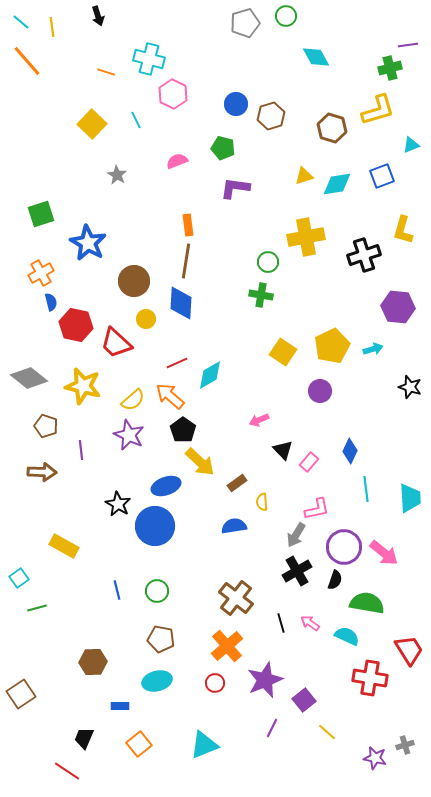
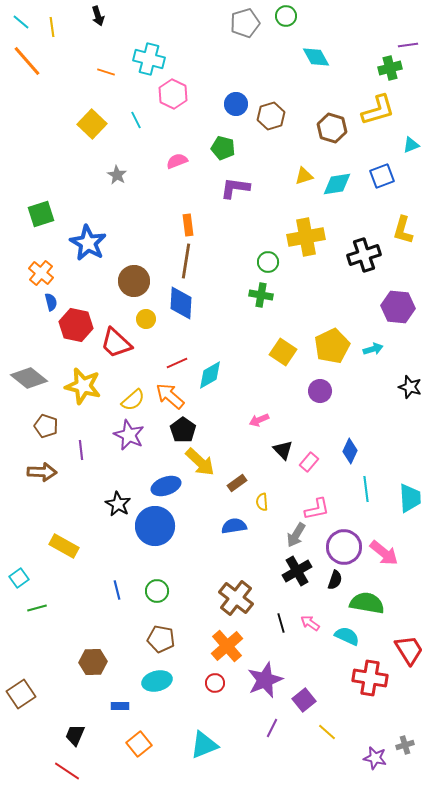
orange cross at (41, 273): rotated 20 degrees counterclockwise
black trapezoid at (84, 738): moved 9 px left, 3 px up
